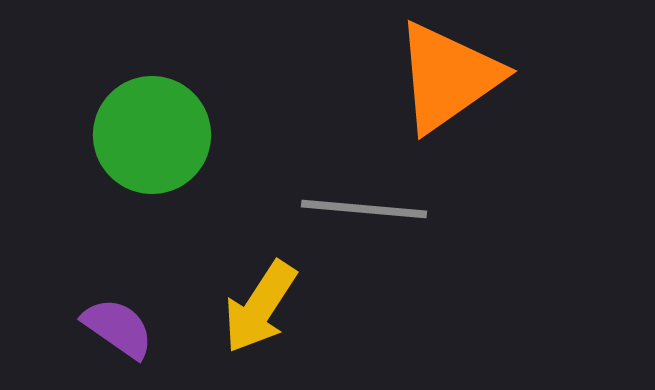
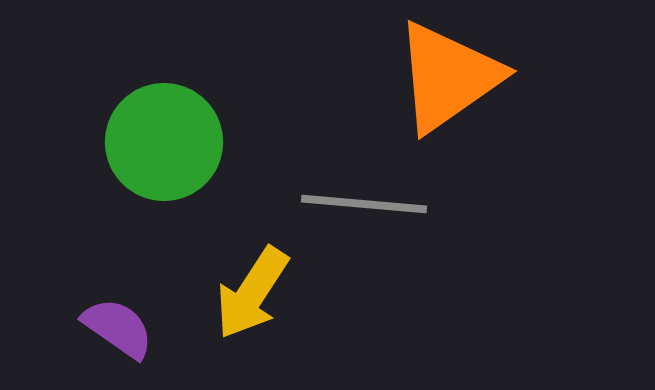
green circle: moved 12 px right, 7 px down
gray line: moved 5 px up
yellow arrow: moved 8 px left, 14 px up
